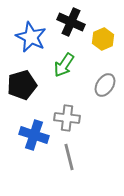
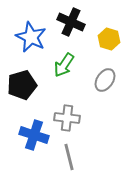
yellow hexagon: moved 6 px right; rotated 20 degrees counterclockwise
gray ellipse: moved 5 px up
